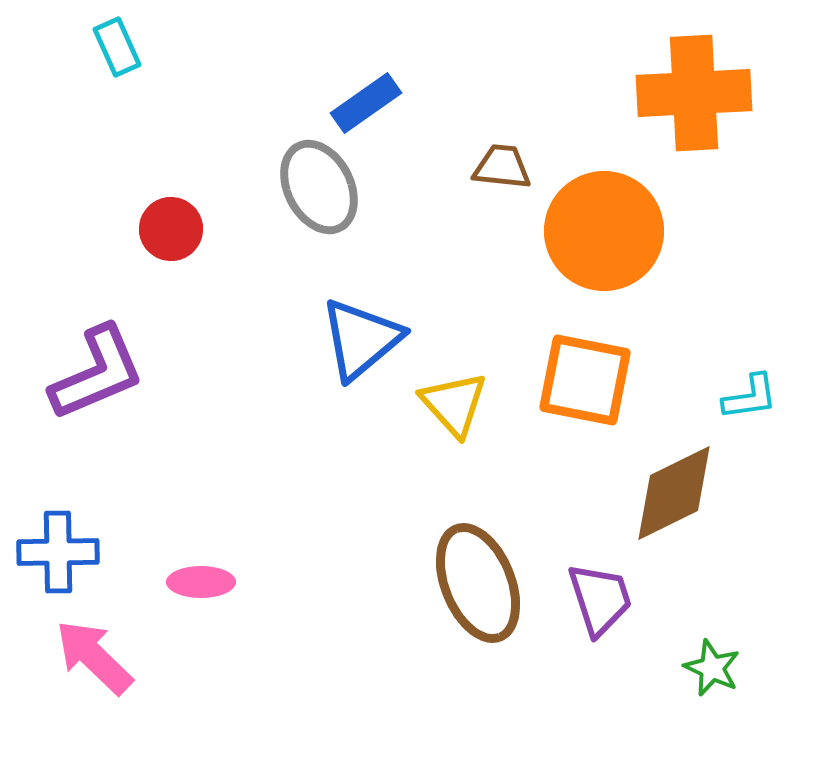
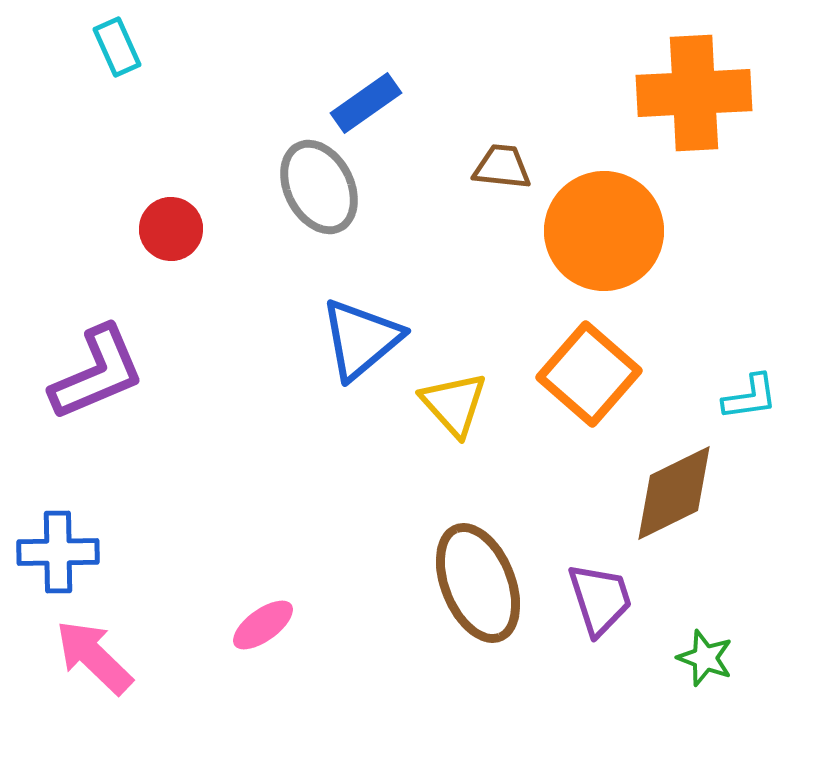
orange square: moved 4 px right, 6 px up; rotated 30 degrees clockwise
pink ellipse: moved 62 px right, 43 px down; rotated 36 degrees counterclockwise
green star: moved 7 px left, 10 px up; rotated 4 degrees counterclockwise
